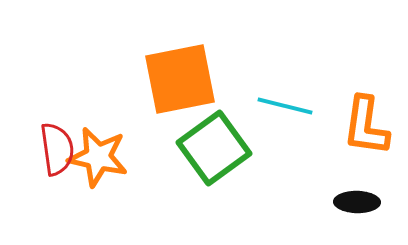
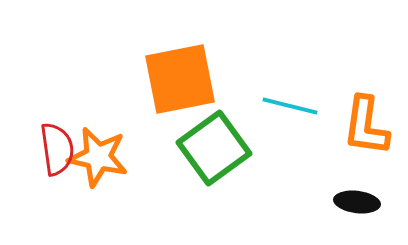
cyan line: moved 5 px right
black ellipse: rotated 6 degrees clockwise
